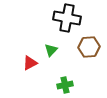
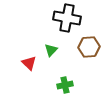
red triangle: moved 1 px left; rotated 49 degrees counterclockwise
